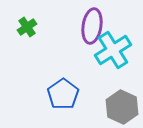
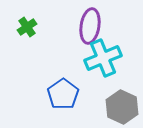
purple ellipse: moved 2 px left
cyan cross: moved 10 px left, 8 px down; rotated 9 degrees clockwise
